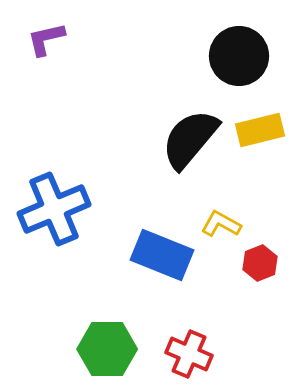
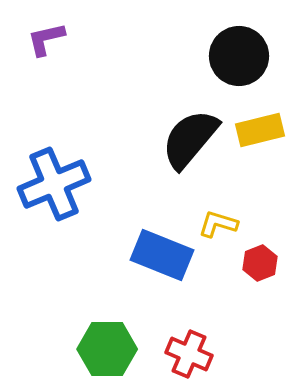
blue cross: moved 25 px up
yellow L-shape: moved 3 px left; rotated 12 degrees counterclockwise
